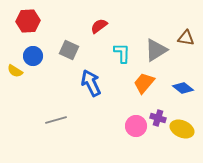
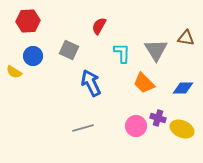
red semicircle: rotated 24 degrees counterclockwise
gray triangle: rotated 30 degrees counterclockwise
yellow semicircle: moved 1 px left, 1 px down
orange trapezoid: rotated 85 degrees counterclockwise
blue diamond: rotated 40 degrees counterclockwise
gray line: moved 27 px right, 8 px down
